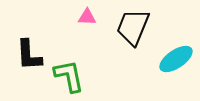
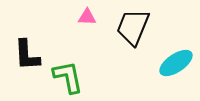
black L-shape: moved 2 px left
cyan ellipse: moved 4 px down
green L-shape: moved 1 px left, 1 px down
